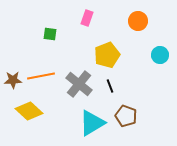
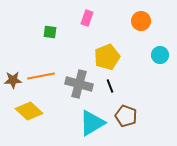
orange circle: moved 3 px right
green square: moved 2 px up
yellow pentagon: moved 2 px down
gray cross: rotated 24 degrees counterclockwise
